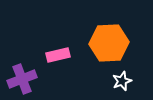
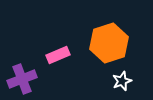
orange hexagon: rotated 15 degrees counterclockwise
pink rectangle: rotated 10 degrees counterclockwise
